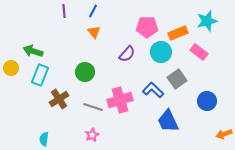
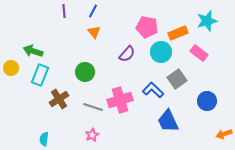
pink pentagon: rotated 10 degrees clockwise
pink rectangle: moved 1 px down
